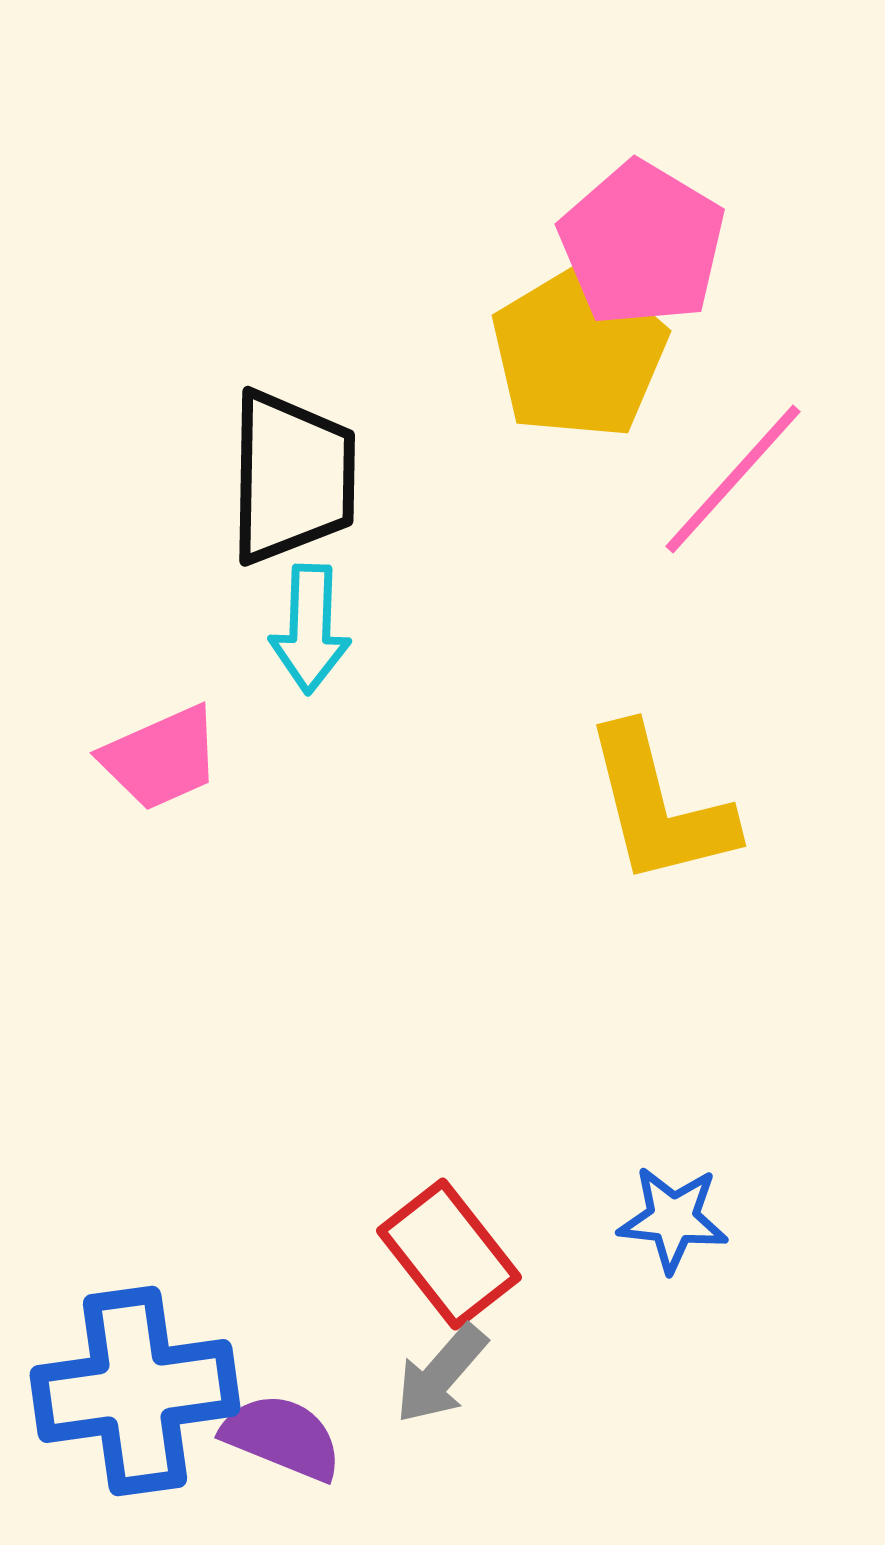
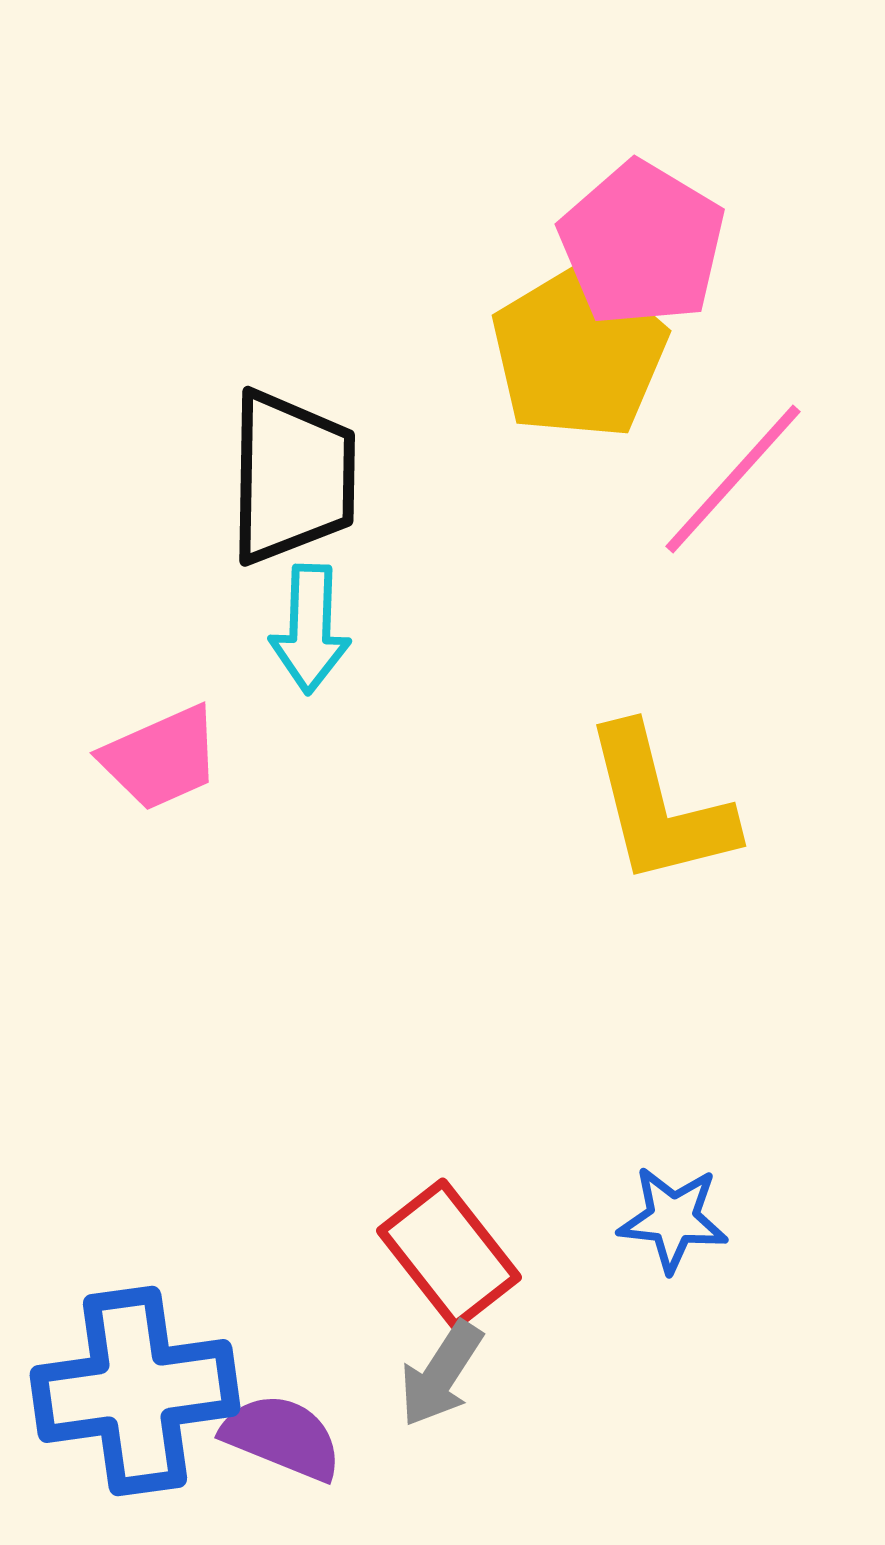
gray arrow: rotated 8 degrees counterclockwise
